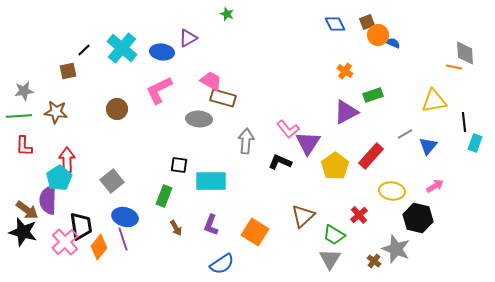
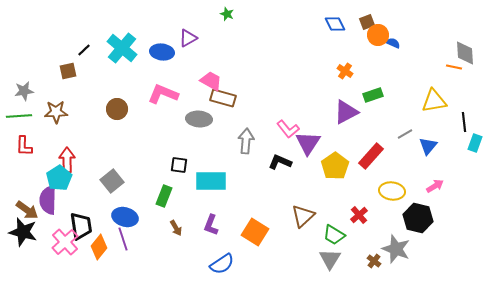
pink L-shape at (159, 90): moved 4 px right, 4 px down; rotated 48 degrees clockwise
brown star at (56, 112): rotated 10 degrees counterclockwise
